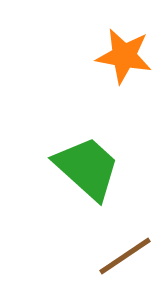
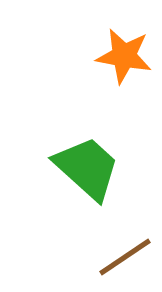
brown line: moved 1 px down
